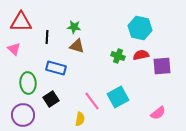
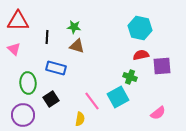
red triangle: moved 3 px left, 1 px up
green cross: moved 12 px right, 21 px down
